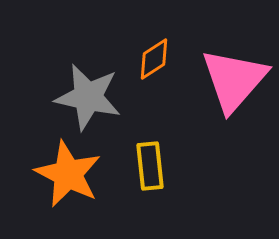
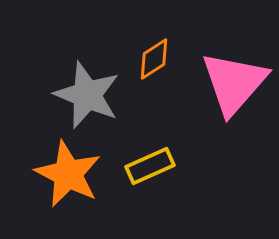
pink triangle: moved 3 px down
gray star: moved 1 px left, 2 px up; rotated 10 degrees clockwise
yellow rectangle: rotated 72 degrees clockwise
